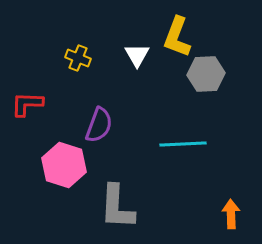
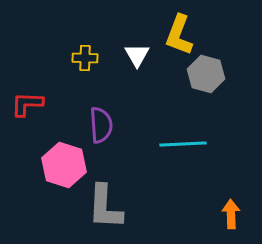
yellow L-shape: moved 2 px right, 2 px up
yellow cross: moved 7 px right; rotated 20 degrees counterclockwise
gray hexagon: rotated 18 degrees clockwise
purple semicircle: moved 2 px right; rotated 24 degrees counterclockwise
gray L-shape: moved 12 px left
